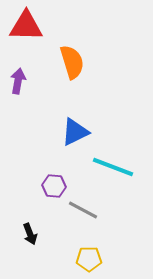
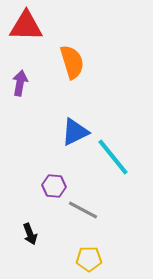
purple arrow: moved 2 px right, 2 px down
cyan line: moved 10 px up; rotated 30 degrees clockwise
